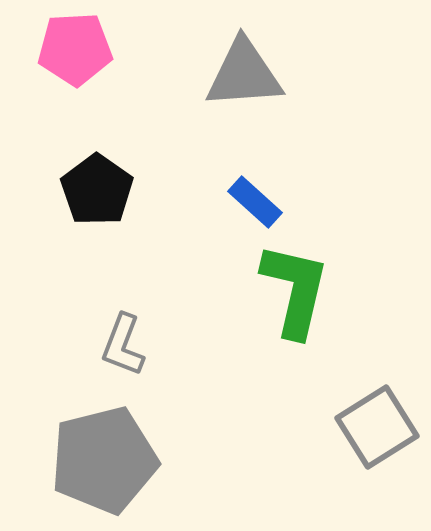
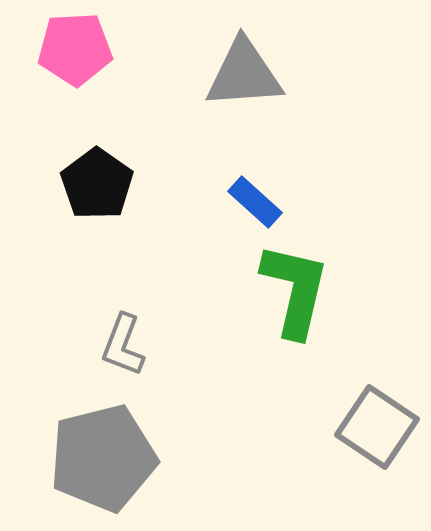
black pentagon: moved 6 px up
gray square: rotated 24 degrees counterclockwise
gray pentagon: moved 1 px left, 2 px up
